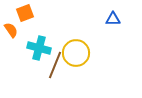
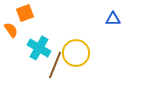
cyan cross: rotated 15 degrees clockwise
